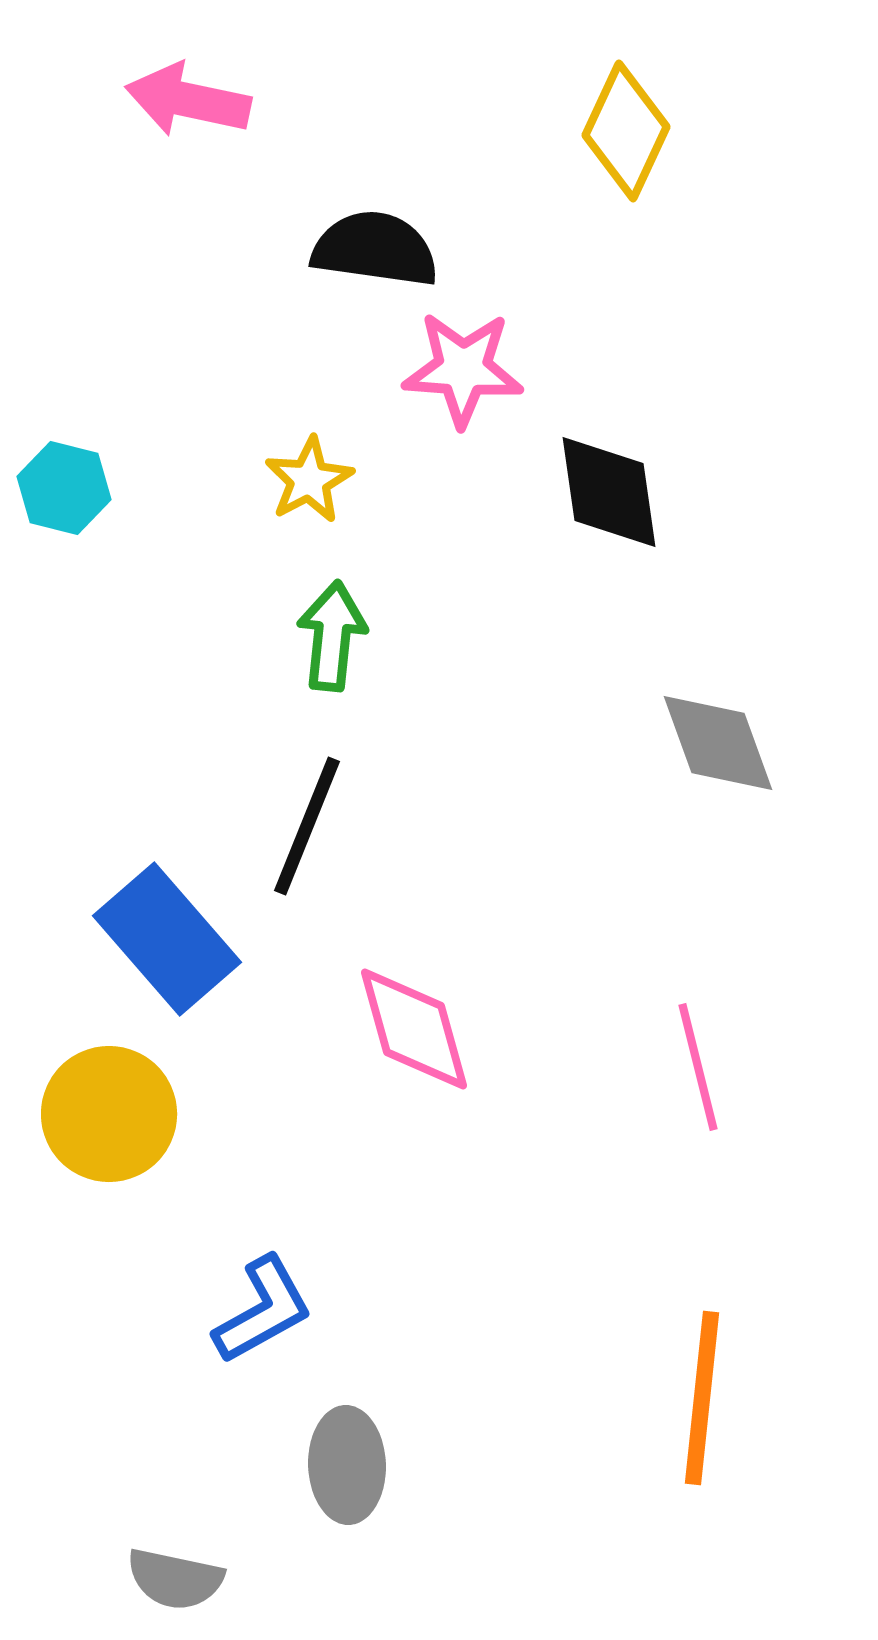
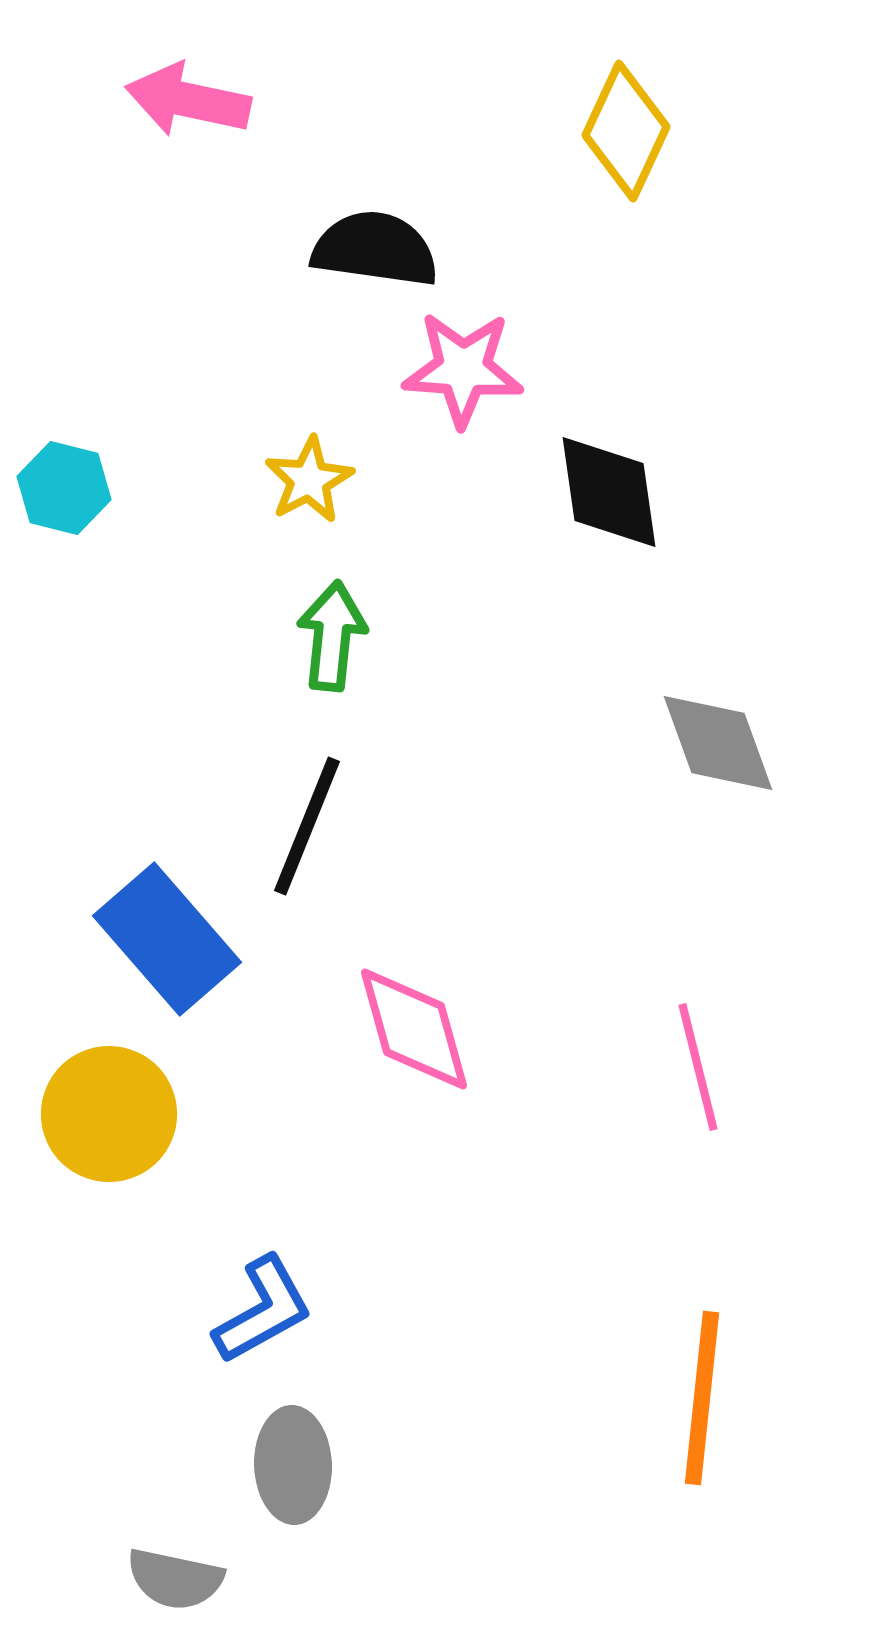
gray ellipse: moved 54 px left
